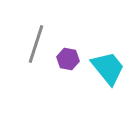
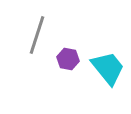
gray line: moved 1 px right, 9 px up
